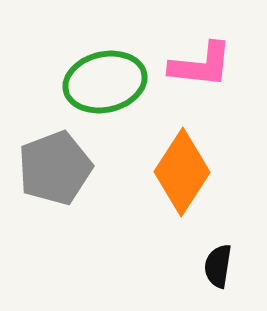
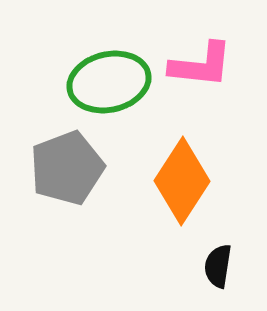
green ellipse: moved 4 px right
gray pentagon: moved 12 px right
orange diamond: moved 9 px down
